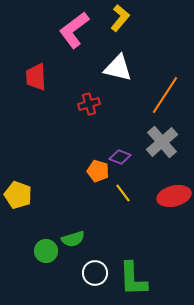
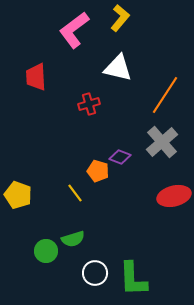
yellow line: moved 48 px left
